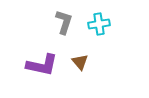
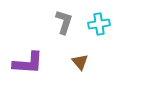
purple L-shape: moved 14 px left, 2 px up; rotated 8 degrees counterclockwise
